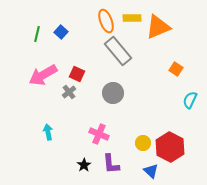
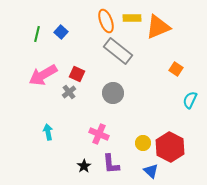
gray rectangle: rotated 12 degrees counterclockwise
black star: moved 1 px down
